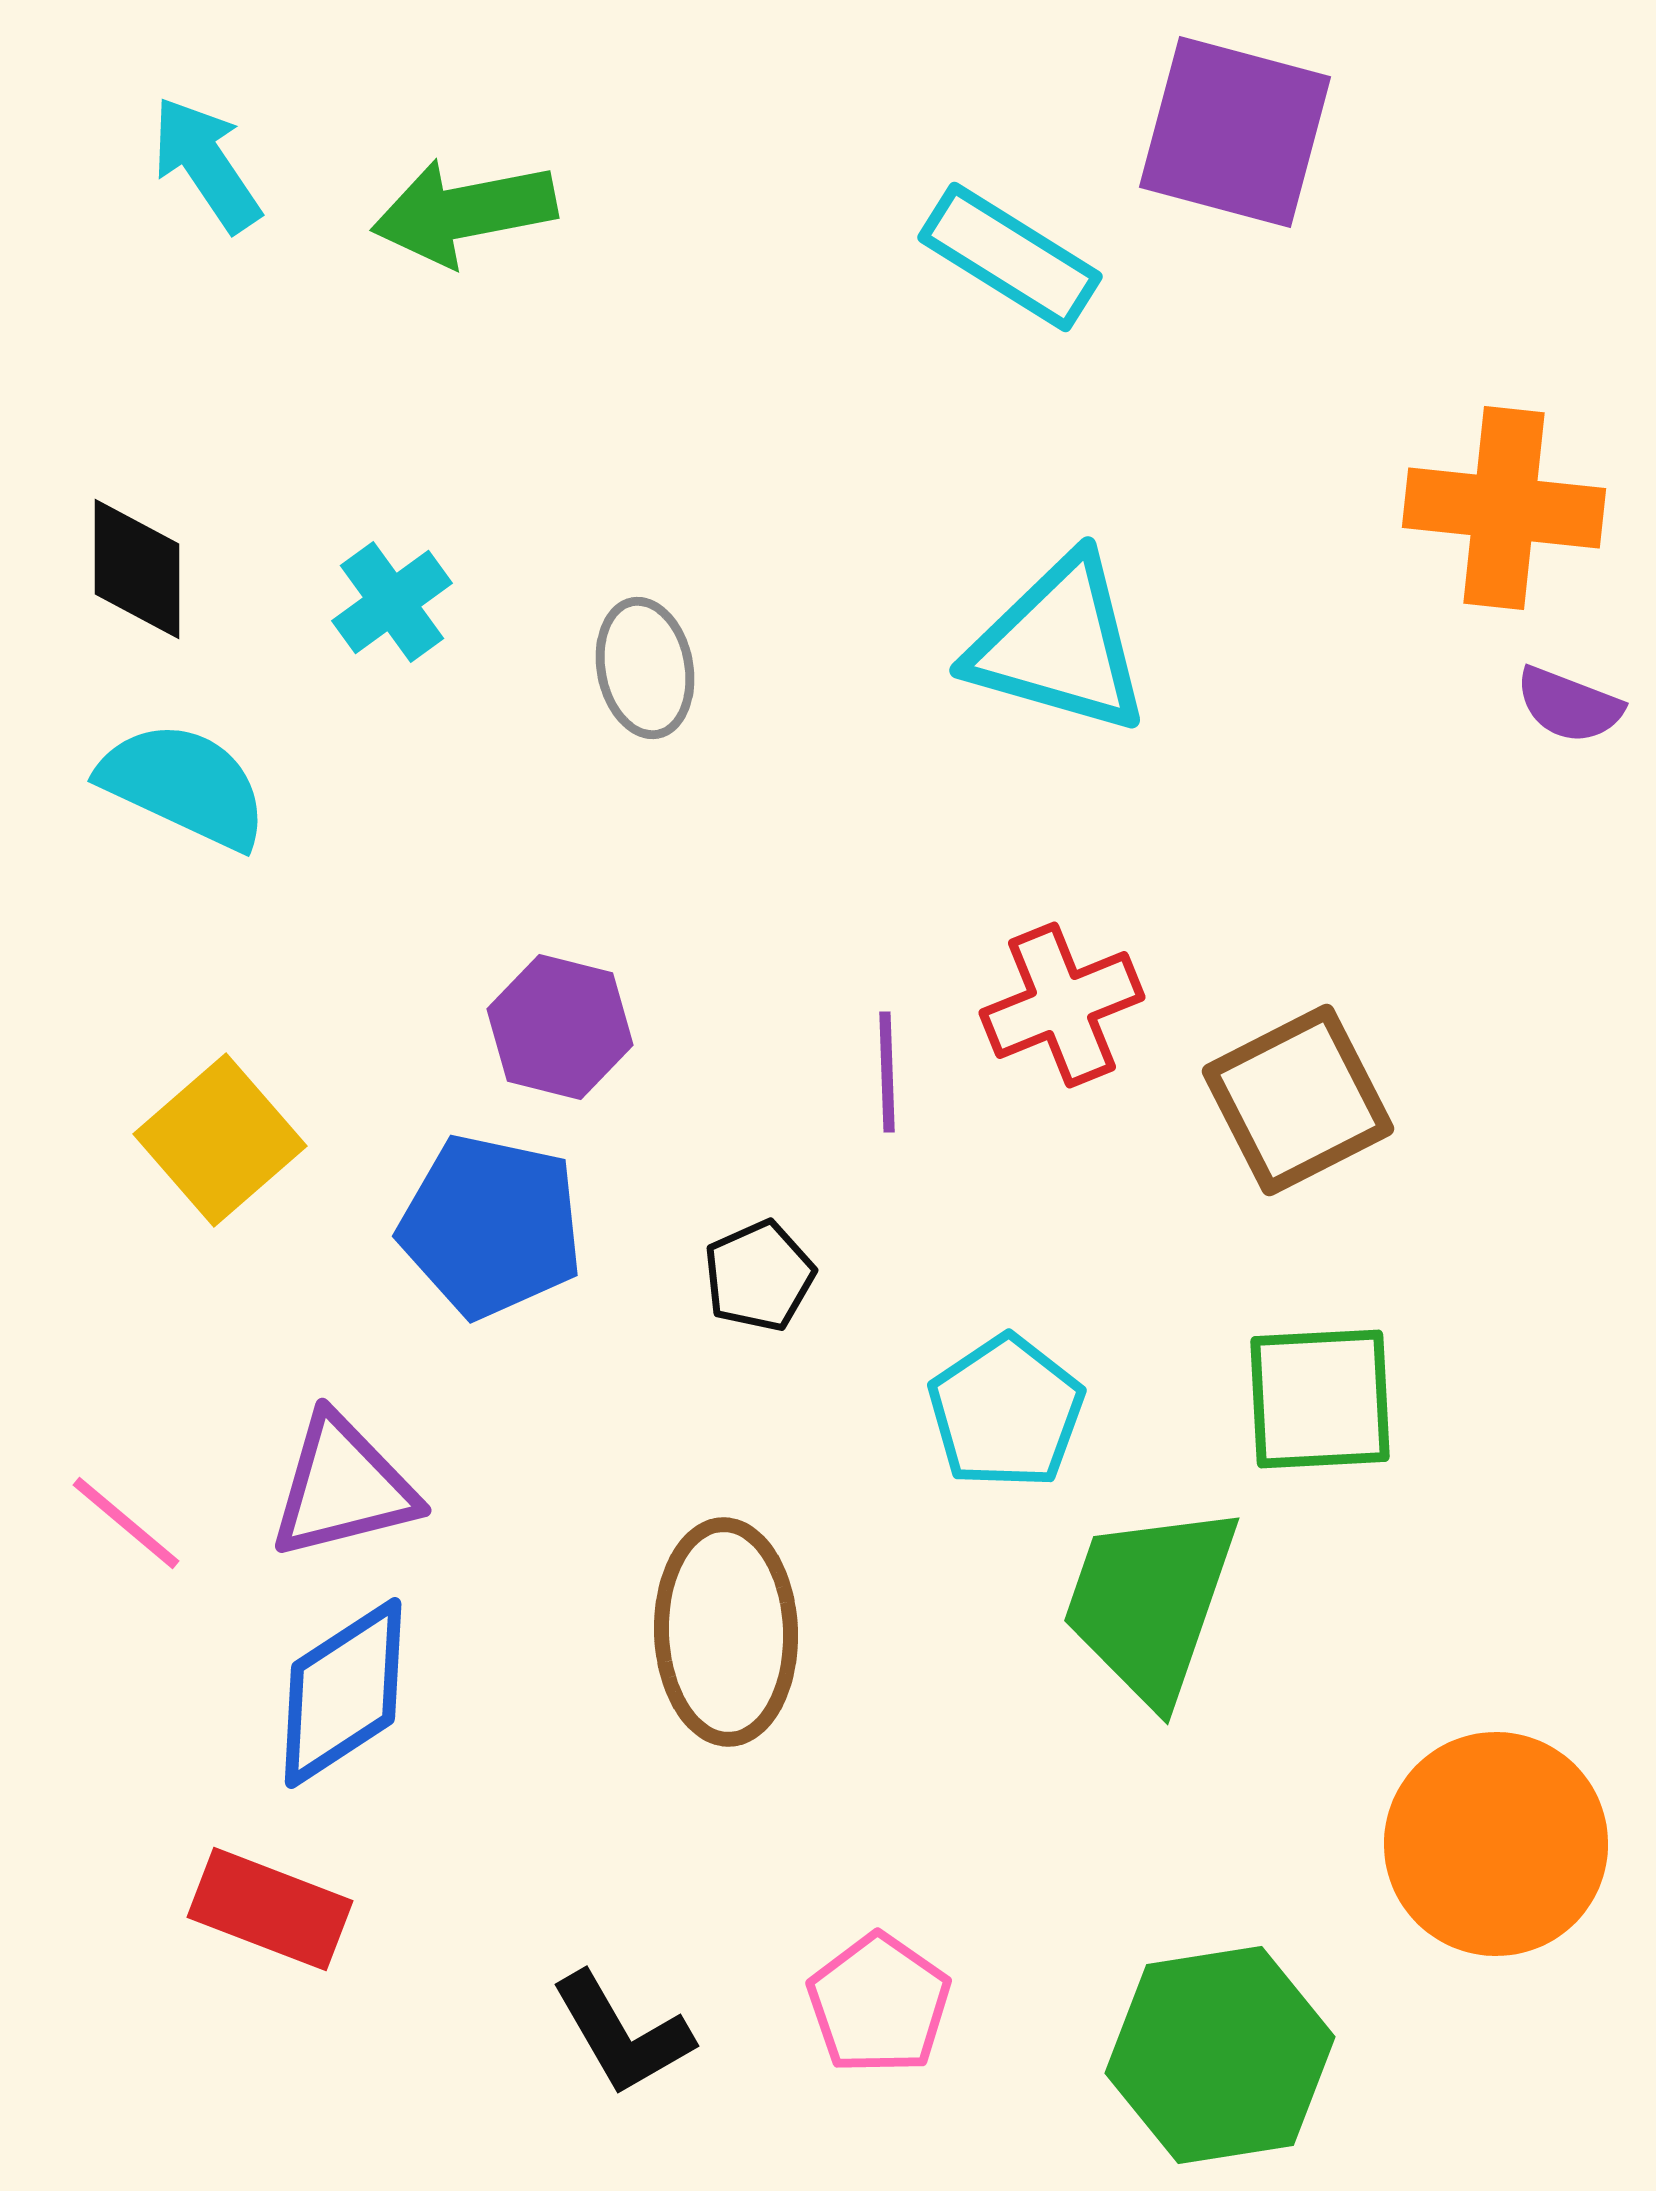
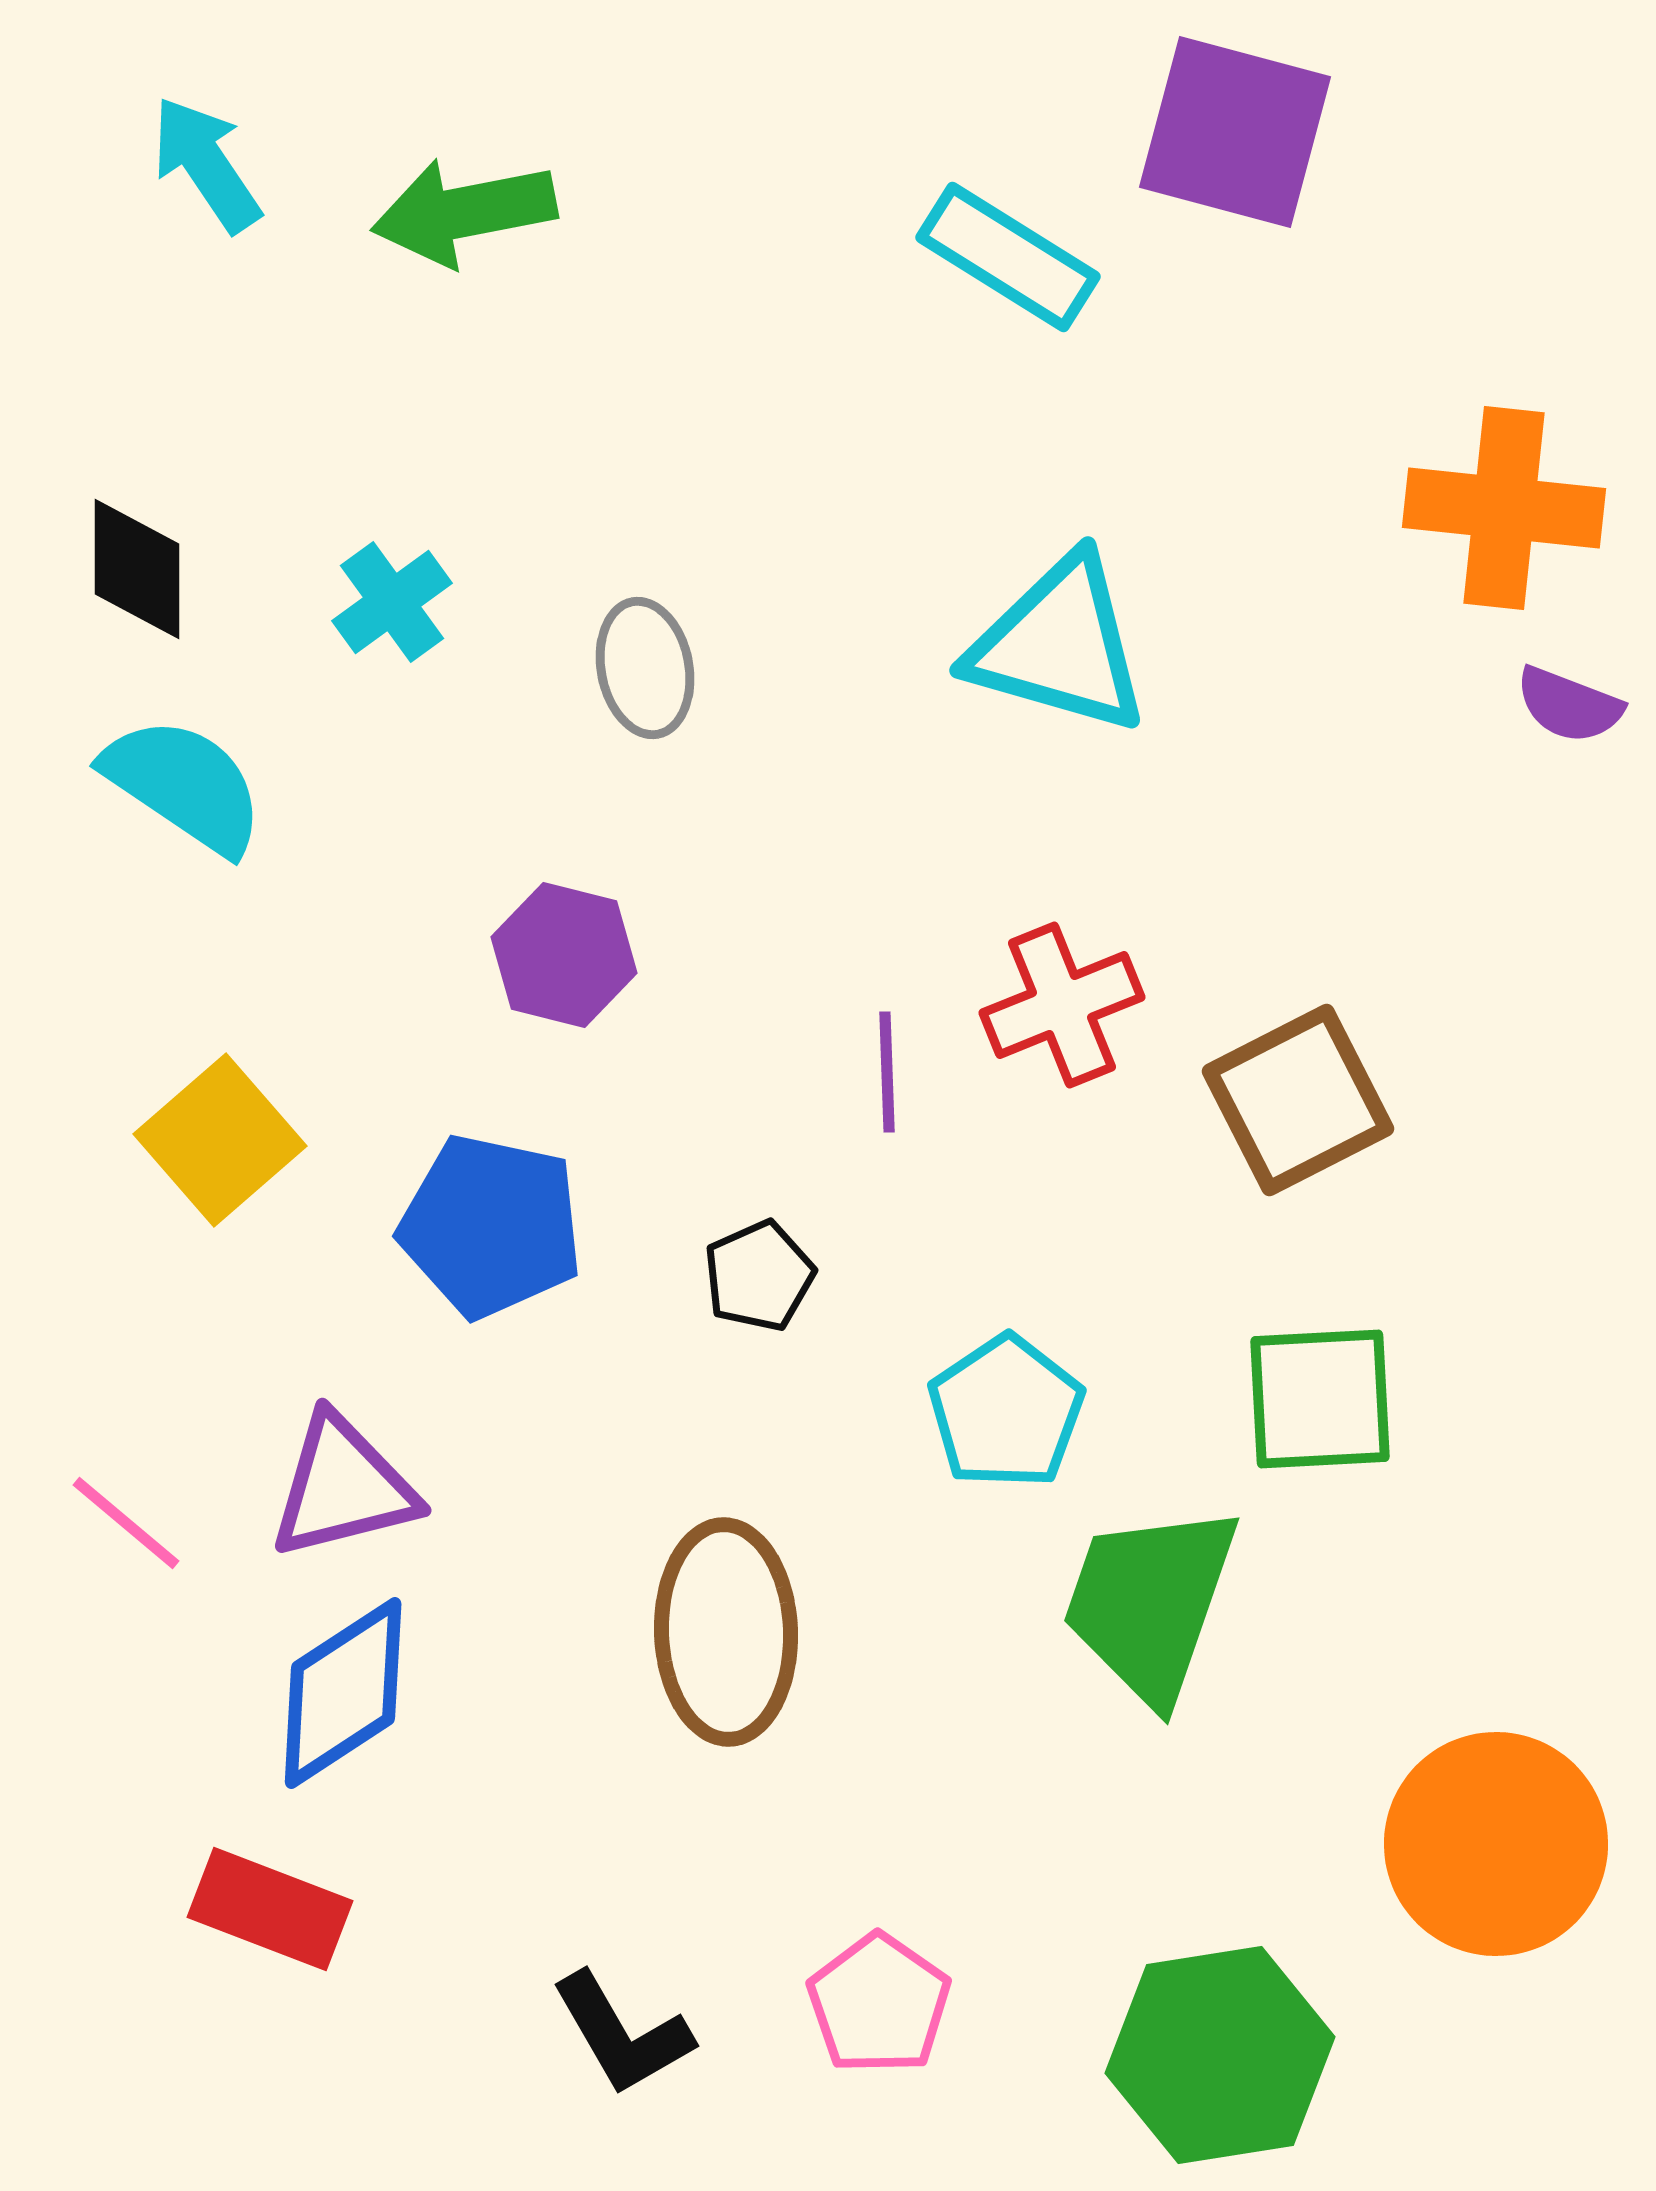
cyan rectangle: moved 2 px left
cyan semicircle: rotated 9 degrees clockwise
purple hexagon: moved 4 px right, 72 px up
